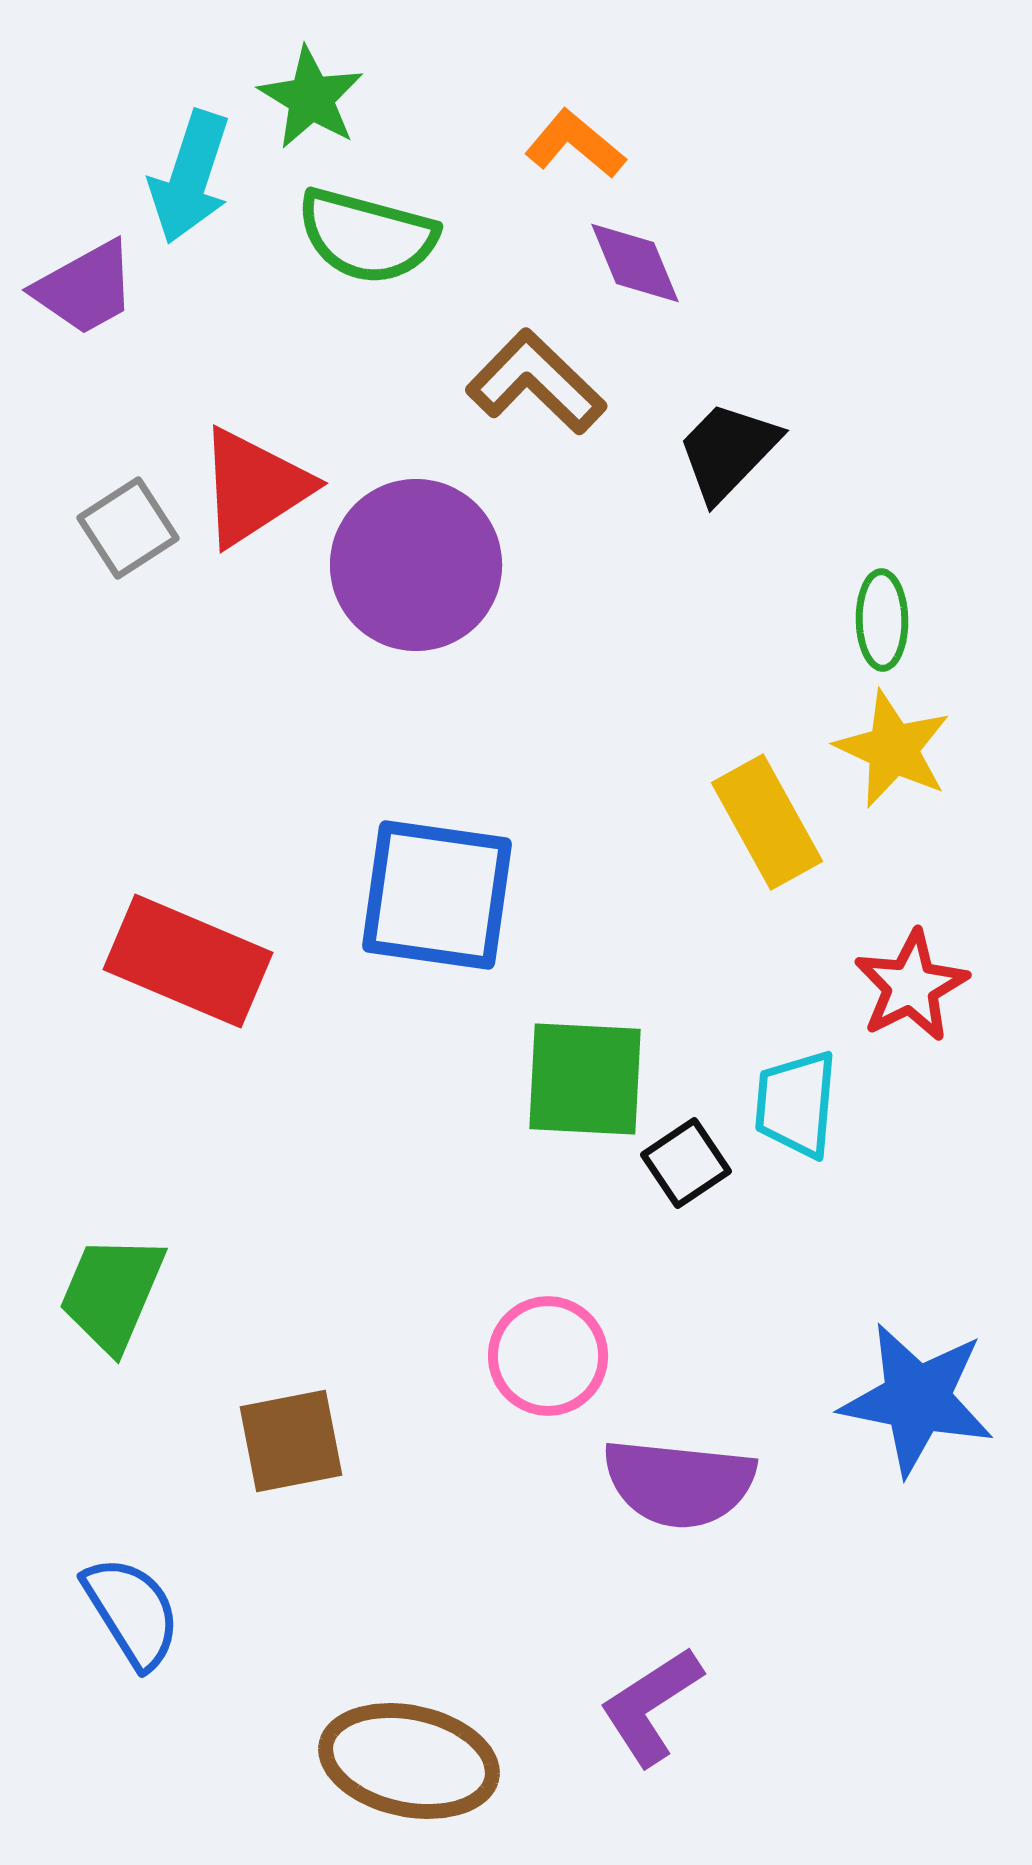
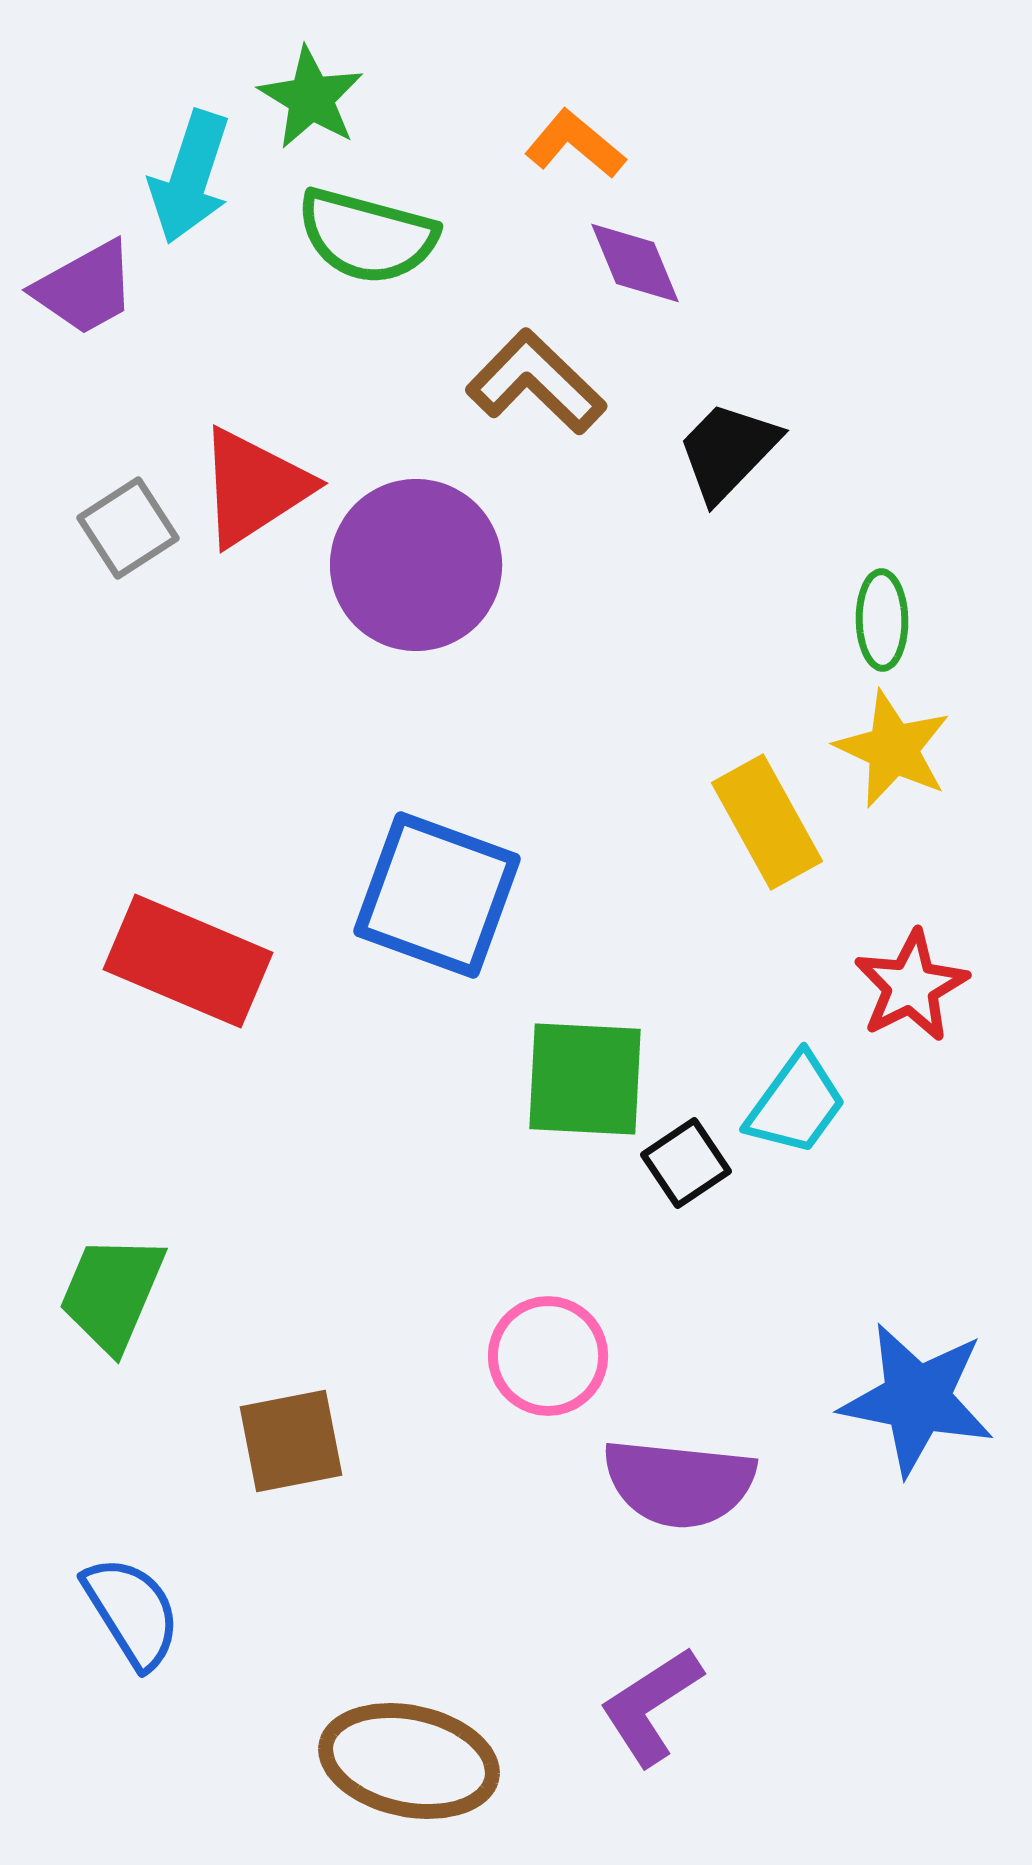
blue square: rotated 12 degrees clockwise
cyan trapezoid: rotated 149 degrees counterclockwise
